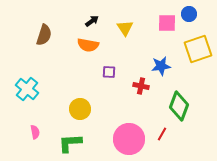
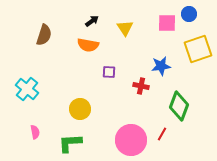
pink circle: moved 2 px right, 1 px down
